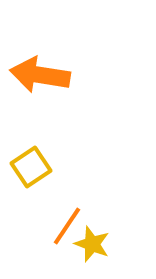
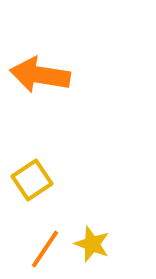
yellow square: moved 1 px right, 13 px down
orange line: moved 22 px left, 23 px down
